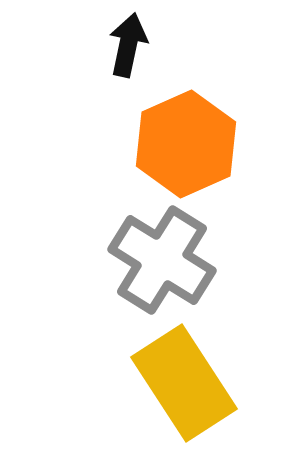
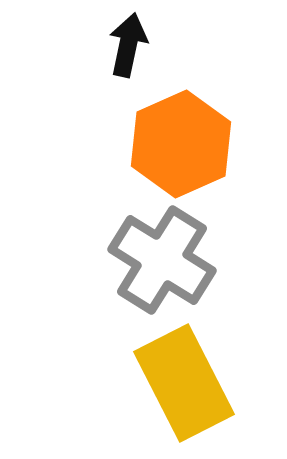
orange hexagon: moved 5 px left
yellow rectangle: rotated 6 degrees clockwise
